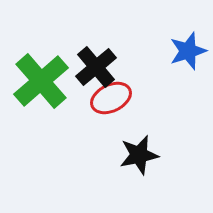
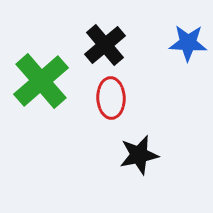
blue star: moved 8 px up; rotated 21 degrees clockwise
black cross: moved 9 px right, 22 px up
red ellipse: rotated 66 degrees counterclockwise
